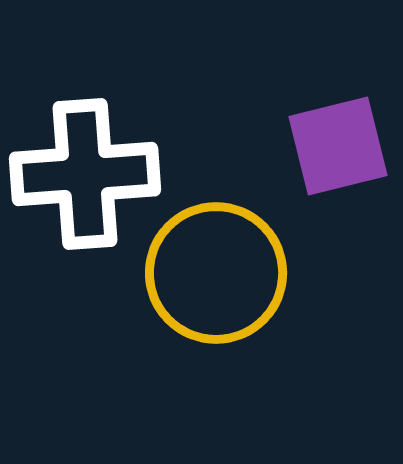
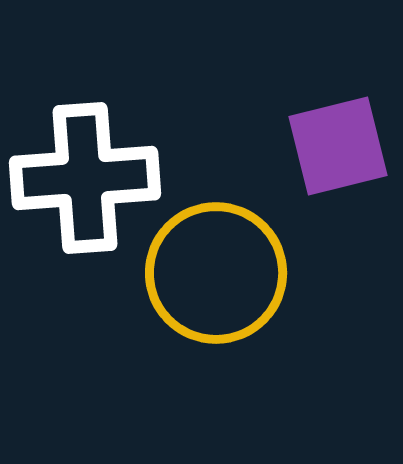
white cross: moved 4 px down
